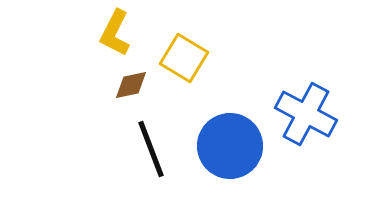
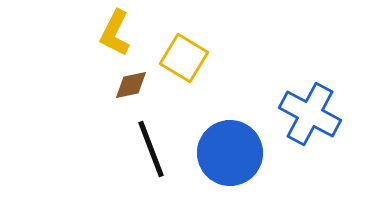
blue cross: moved 4 px right
blue circle: moved 7 px down
